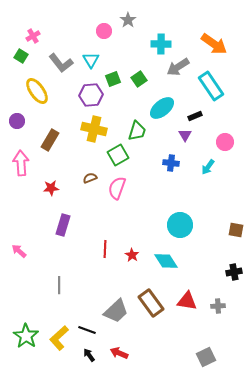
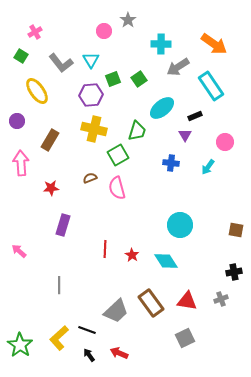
pink cross at (33, 36): moved 2 px right, 4 px up
pink semicircle at (117, 188): rotated 35 degrees counterclockwise
gray cross at (218, 306): moved 3 px right, 7 px up; rotated 16 degrees counterclockwise
green star at (26, 336): moved 6 px left, 9 px down
gray square at (206, 357): moved 21 px left, 19 px up
